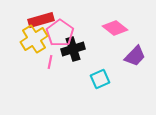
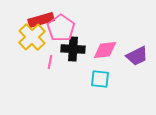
pink diamond: moved 10 px left, 22 px down; rotated 45 degrees counterclockwise
pink pentagon: moved 1 px right, 5 px up
yellow cross: moved 2 px left, 2 px up; rotated 12 degrees counterclockwise
black cross: rotated 20 degrees clockwise
purple trapezoid: moved 2 px right; rotated 20 degrees clockwise
cyan square: rotated 30 degrees clockwise
